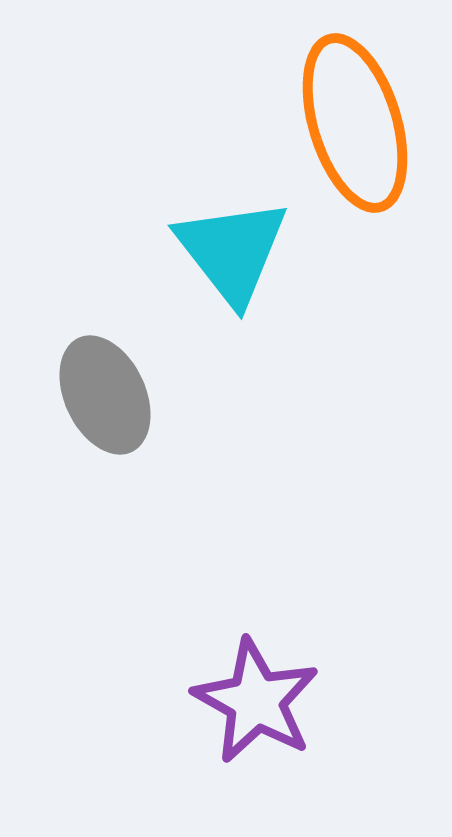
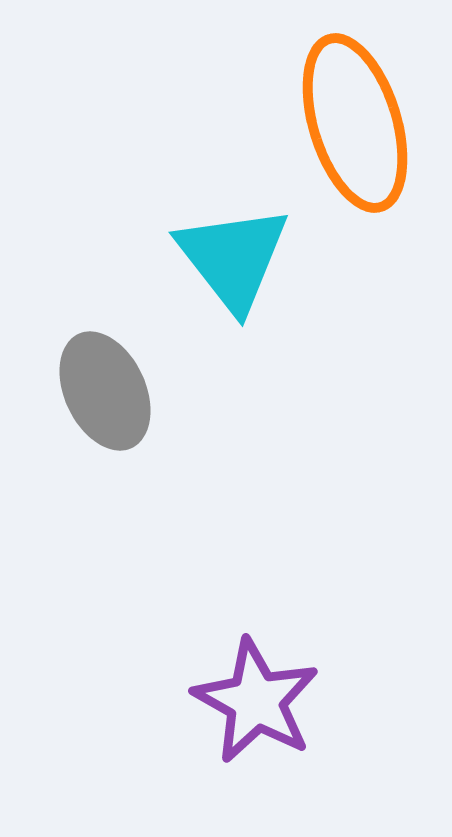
cyan triangle: moved 1 px right, 7 px down
gray ellipse: moved 4 px up
